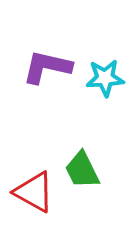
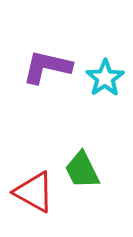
cyan star: rotated 30 degrees counterclockwise
